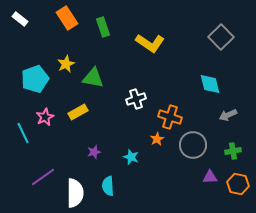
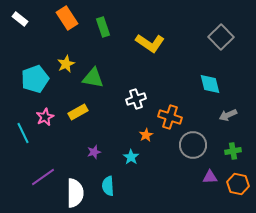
orange star: moved 11 px left, 4 px up
cyan star: rotated 14 degrees clockwise
